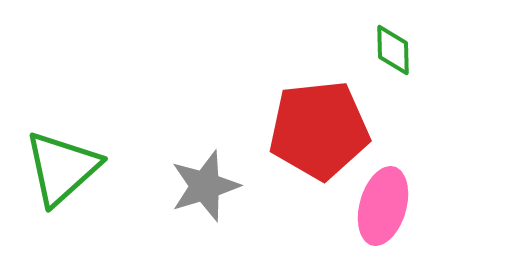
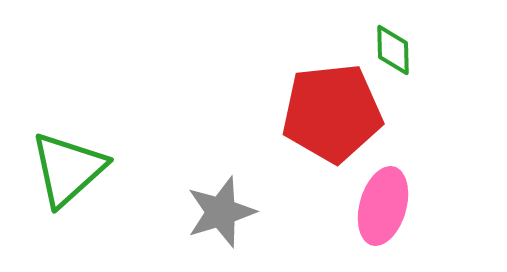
red pentagon: moved 13 px right, 17 px up
green triangle: moved 6 px right, 1 px down
gray star: moved 16 px right, 26 px down
